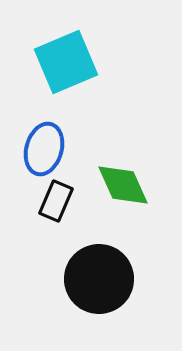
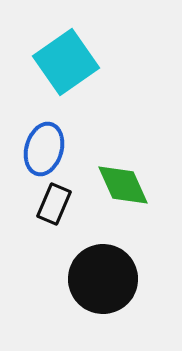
cyan square: rotated 12 degrees counterclockwise
black rectangle: moved 2 px left, 3 px down
black circle: moved 4 px right
